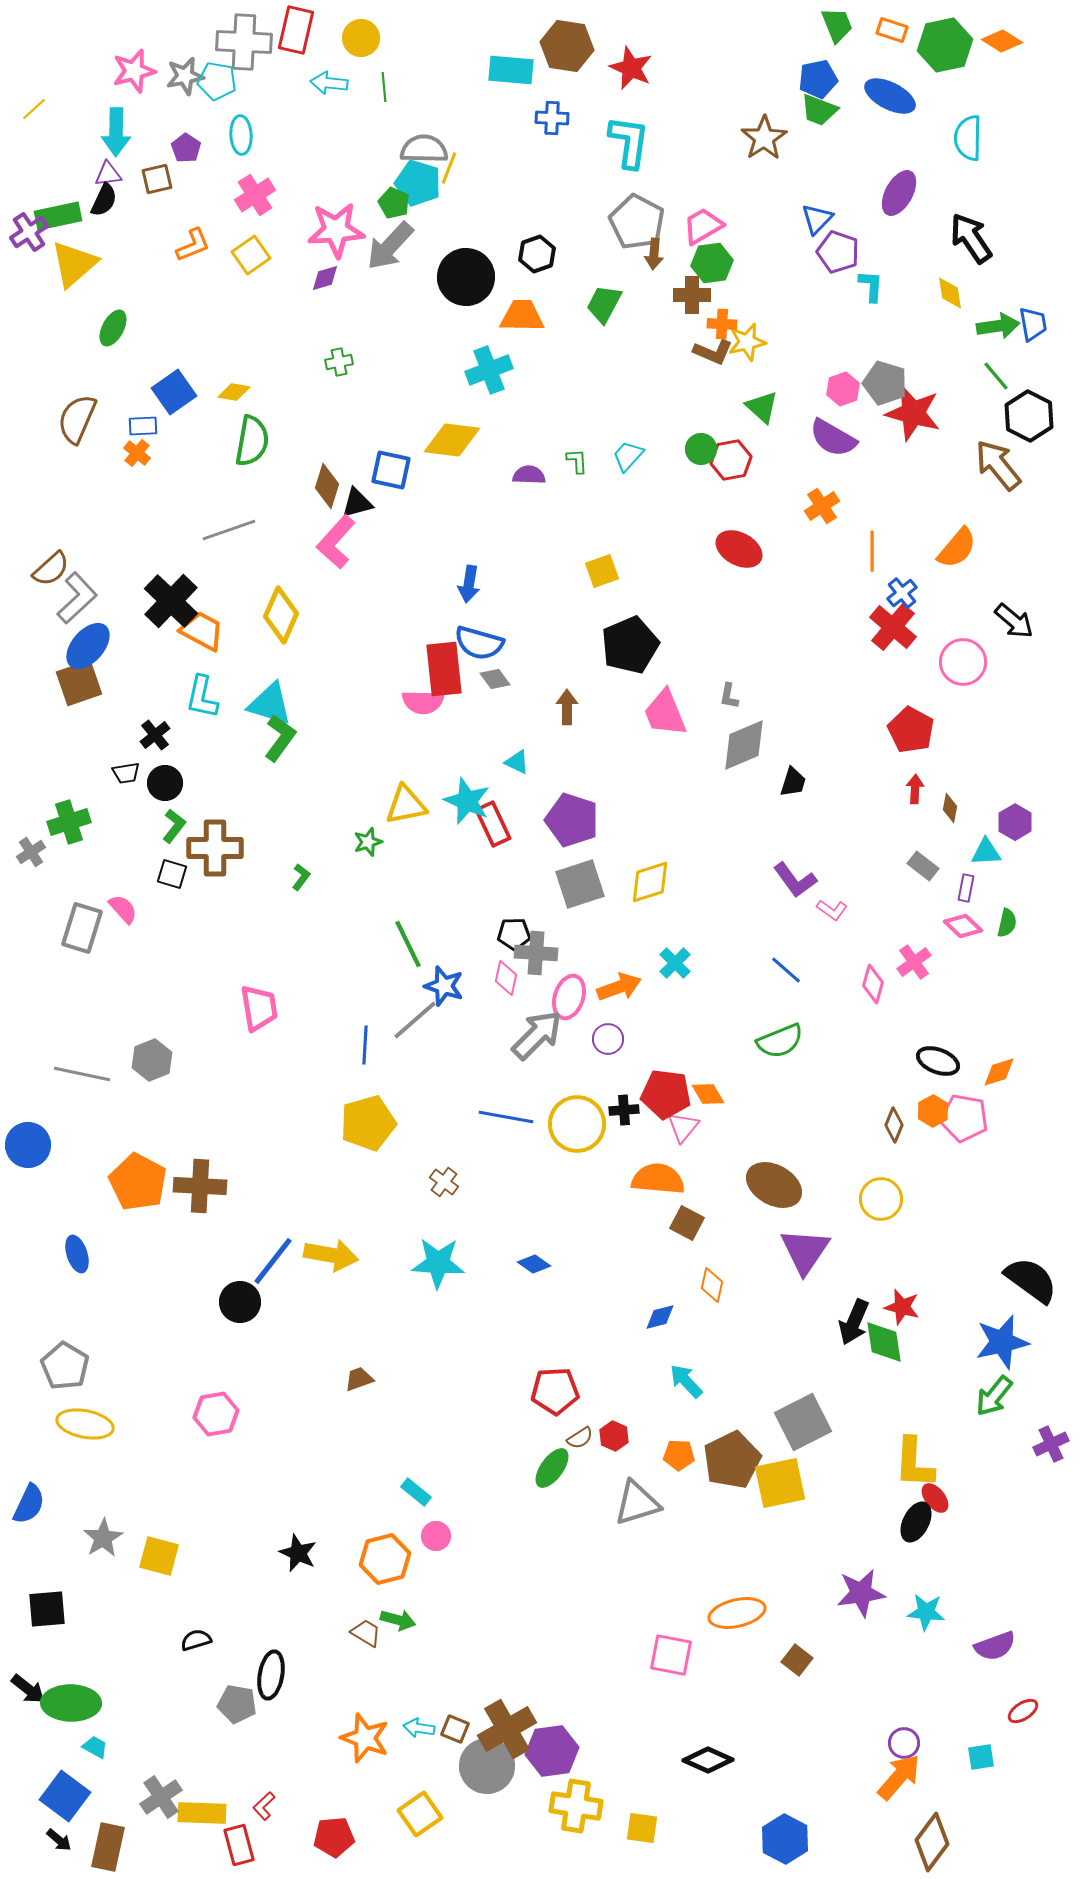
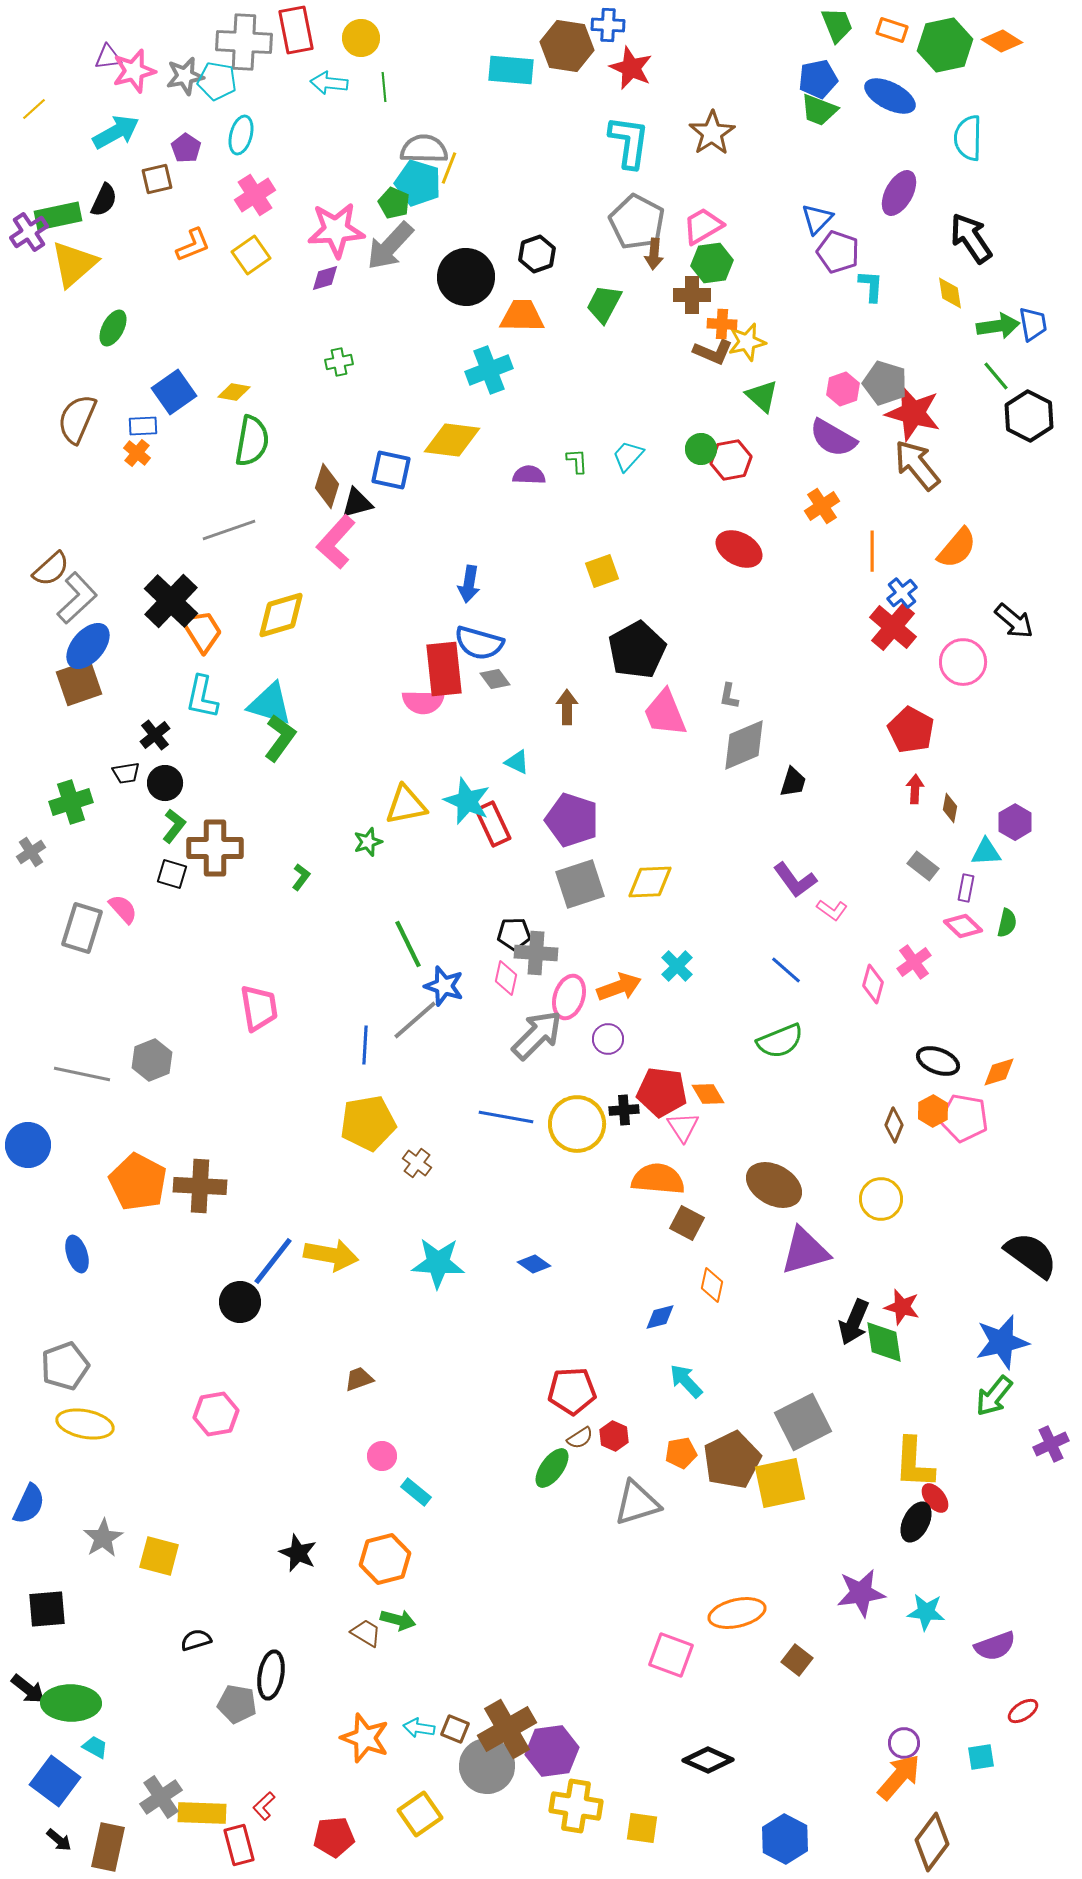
red rectangle at (296, 30): rotated 24 degrees counterclockwise
blue cross at (552, 118): moved 56 px right, 93 px up
cyan arrow at (116, 132): rotated 120 degrees counterclockwise
cyan ellipse at (241, 135): rotated 18 degrees clockwise
brown star at (764, 138): moved 52 px left, 5 px up
purple triangle at (108, 174): moved 117 px up
green triangle at (762, 407): moved 11 px up
brown arrow at (998, 465): moved 81 px left
yellow diamond at (281, 615): rotated 50 degrees clockwise
orange trapezoid at (202, 631): rotated 30 degrees clockwise
black pentagon at (630, 645): moved 7 px right, 5 px down; rotated 6 degrees counterclockwise
green cross at (69, 822): moved 2 px right, 20 px up
yellow diamond at (650, 882): rotated 15 degrees clockwise
cyan cross at (675, 963): moved 2 px right, 3 px down
red pentagon at (666, 1094): moved 4 px left, 2 px up
yellow pentagon at (368, 1123): rotated 6 degrees clockwise
pink triangle at (683, 1127): rotated 12 degrees counterclockwise
brown cross at (444, 1182): moved 27 px left, 19 px up
purple triangle at (805, 1251): rotated 40 degrees clockwise
black semicircle at (1031, 1280): moved 25 px up
gray pentagon at (65, 1366): rotated 21 degrees clockwise
red pentagon at (555, 1391): moved 17 px right
orange pentagon at (679, 1455): moved 2 px right, 2 px up; rotated 12 degrees counterclockwise
pink circle at (436, 1536): moved 54 px left, 80 px up
pink square at (671, 1655): rotated 9 degrees clockwise
blue square at (65, 1796): moved 10 px left, 15 px up
